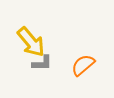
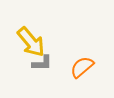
orange semicircle: moved 1 px left, 2 px down
